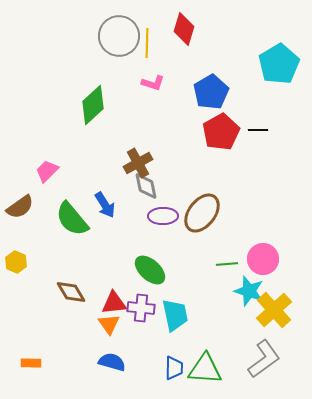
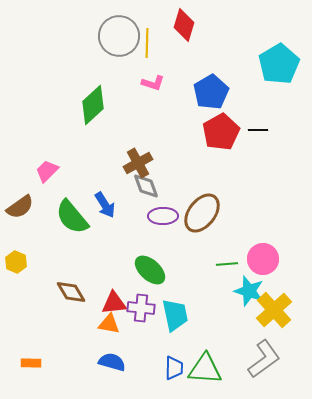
red diamond: moved 4 px up
gray diamond: rotated 8 degrees counterclockwise
green semicircle: moved 2 px up
orange triangle: rotated 45 degrees counterclockwise
